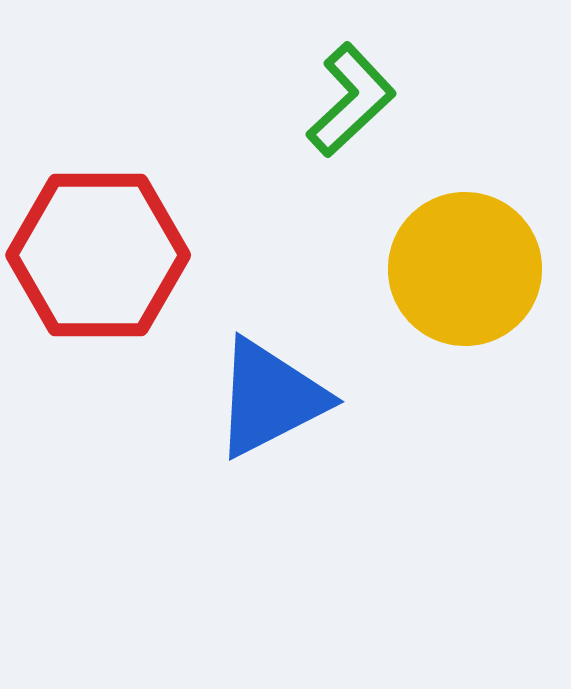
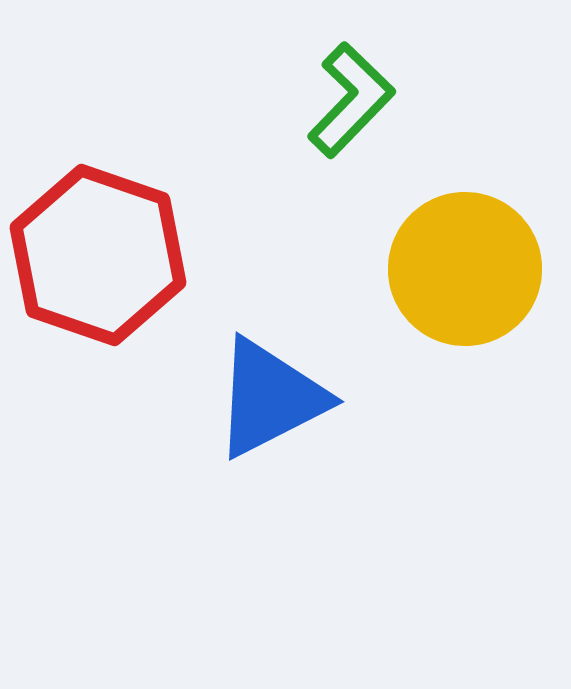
green L-shape: rotated 3 degrees counterclockwise
red hexagon: rotated 19 degrees clockwise
